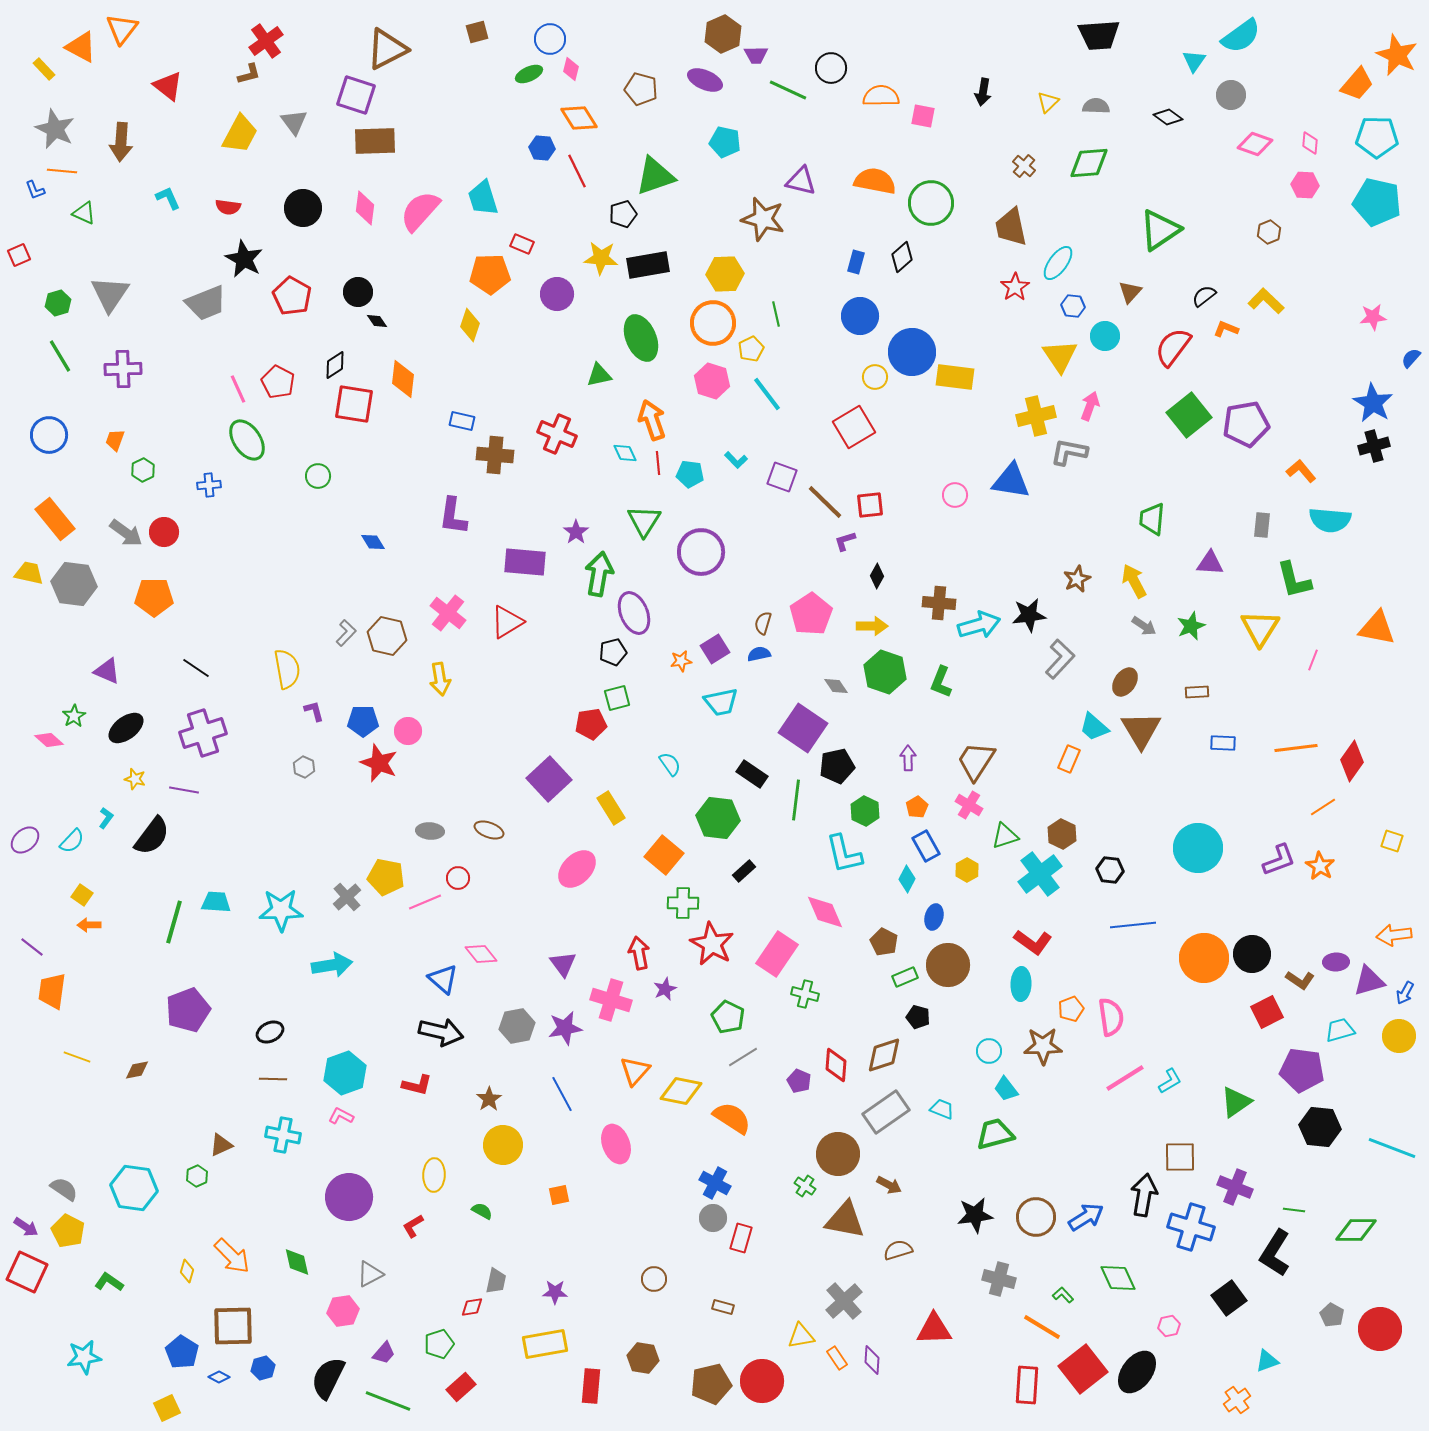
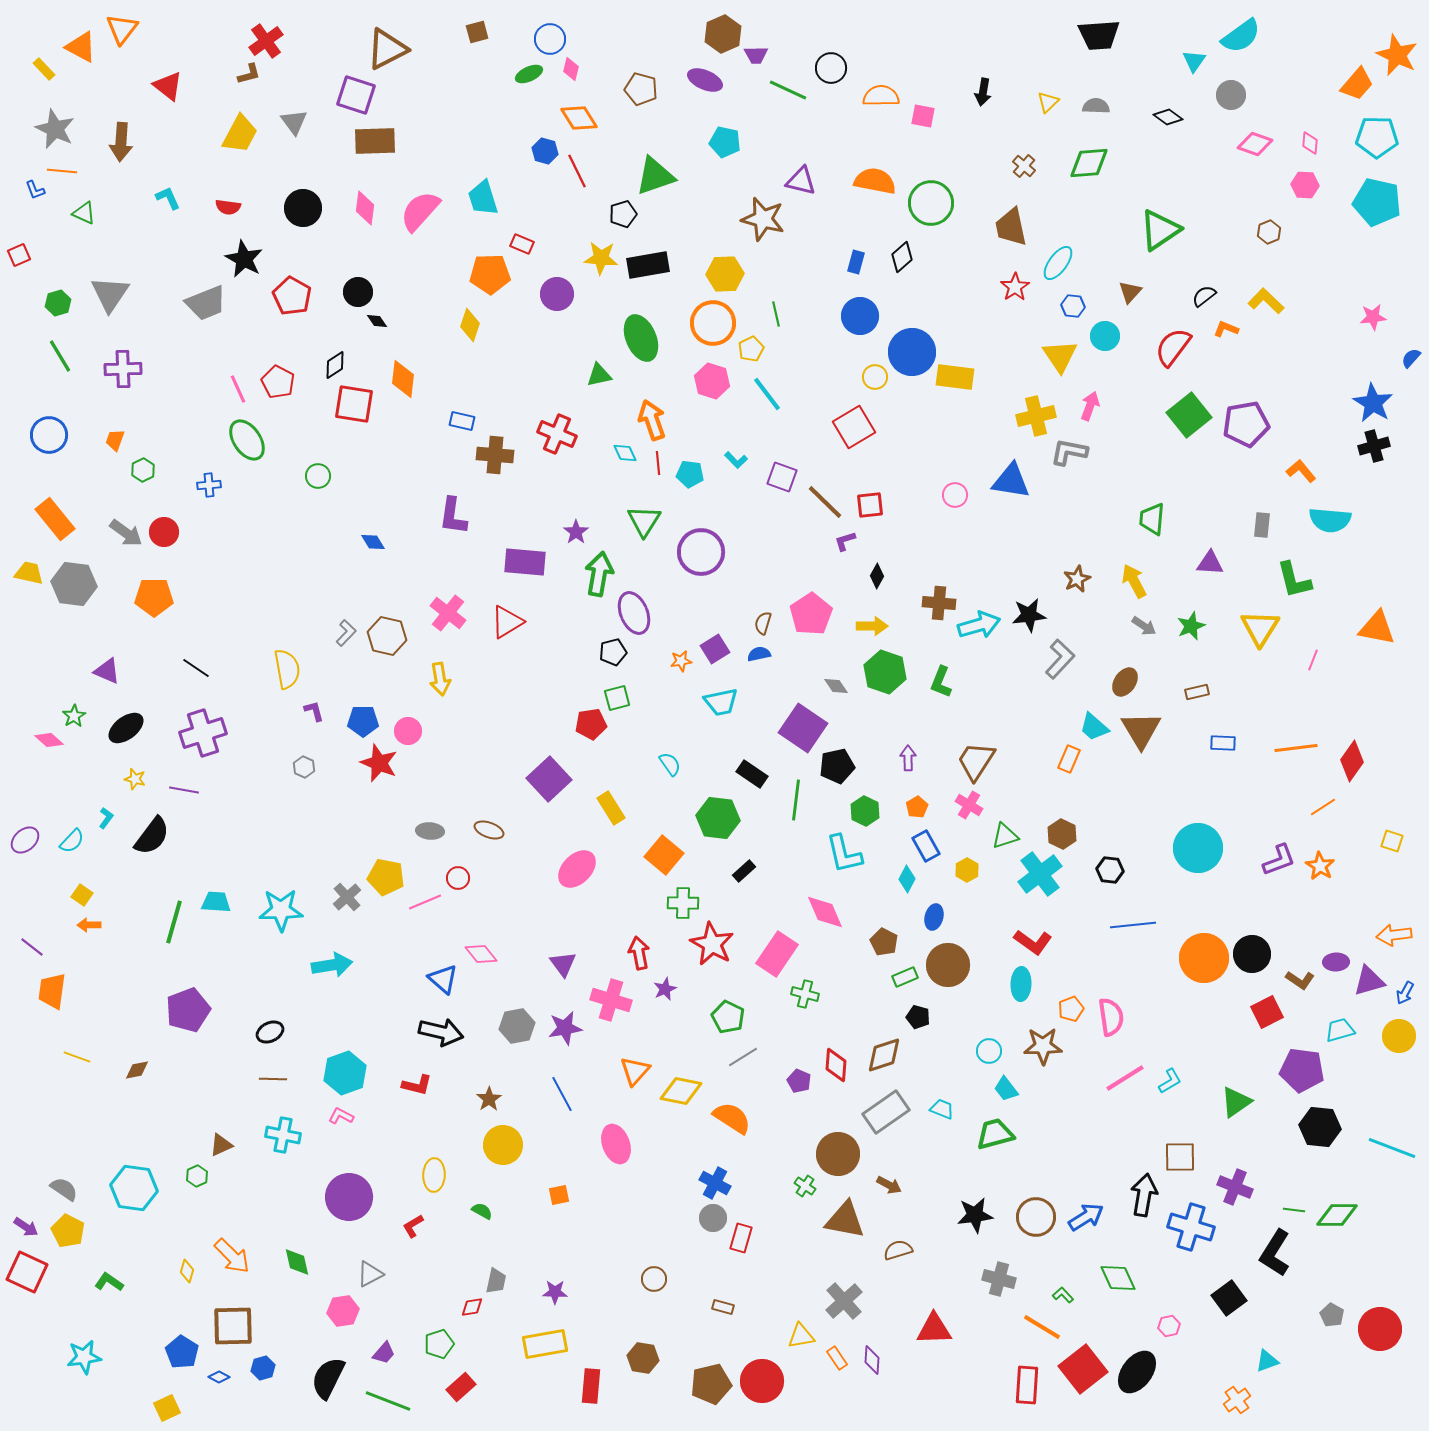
blue hexagon at (542, 148): moved 3 px right, 3 px down; rotated 10 degrees clockwise
brown rectangle at (1197, 692): rotated 10 degrees counterclockwise
green diamond at (1356, 1230): moved 19 px left, 15 px up
